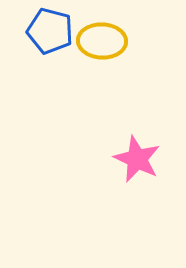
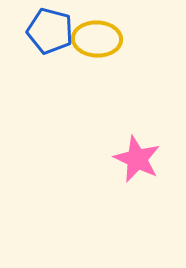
yellow ellipse: moved 5 px left, 2 px up
